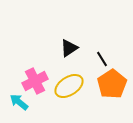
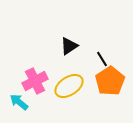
black triangle: moved 2 px up
orange pentagon: moved 2 px left, 3 px up
